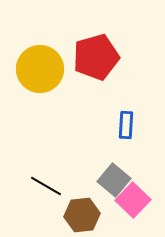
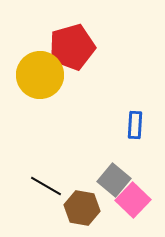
red pentagon: moved 24 px left, 10 px up
yellow circle: moved 6 px down
blue rectangle: moved 9 px right
brown hexagon: moved 7 px up; rotated 16 degrees clockwise
